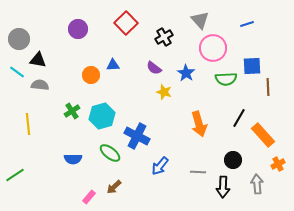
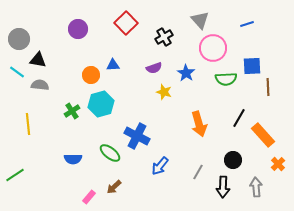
purple semicircle: rotated 56 degrees counterclockwise
cyan hexagon: moved 1 px left, 12 px up
orange cross: rotated 16 degrees counterclockwise
gray line: rotated 63 degrees counterclockwise
gray arrow: moved 1 px left, 3 px down
